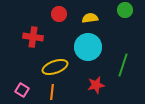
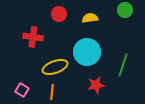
cyan circle: moved 1 px left, 5 px down
